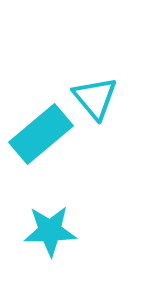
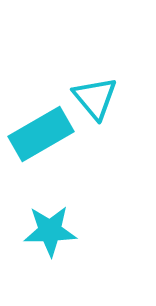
cyan rectangle: rotated 10 degrees clockwise
